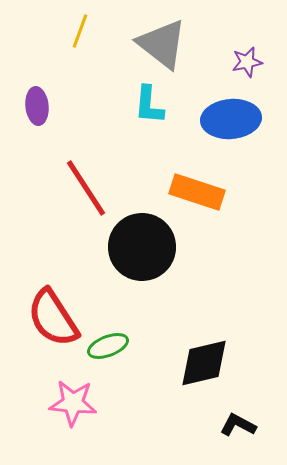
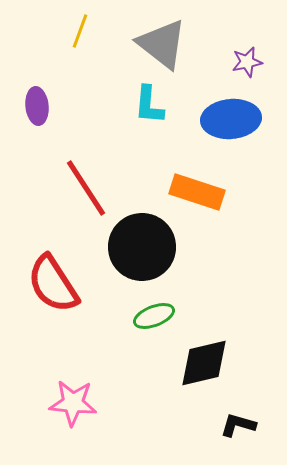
red semicircle: moved 34 px up
green ellipse: moved 46 px right, 30 px up
black L-shape: rotated 12 degrees counterclockwise
